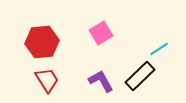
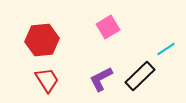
pink square: moved 7 px right, 6 px up
red hexagon: moved 2 px up
cyan line: moved 7 px right
purple L-shape: moved 2 px up; rotated 88 degrees counterclockwise
